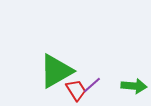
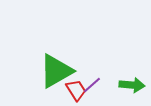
green arrow: moved 2 px left, 1 px up
